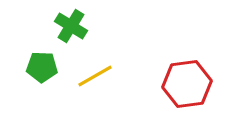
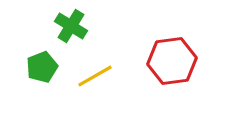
green pentagon: rotated 24 degrees counterclockwise
red hexagon: moved 15 px left, 23 px up
